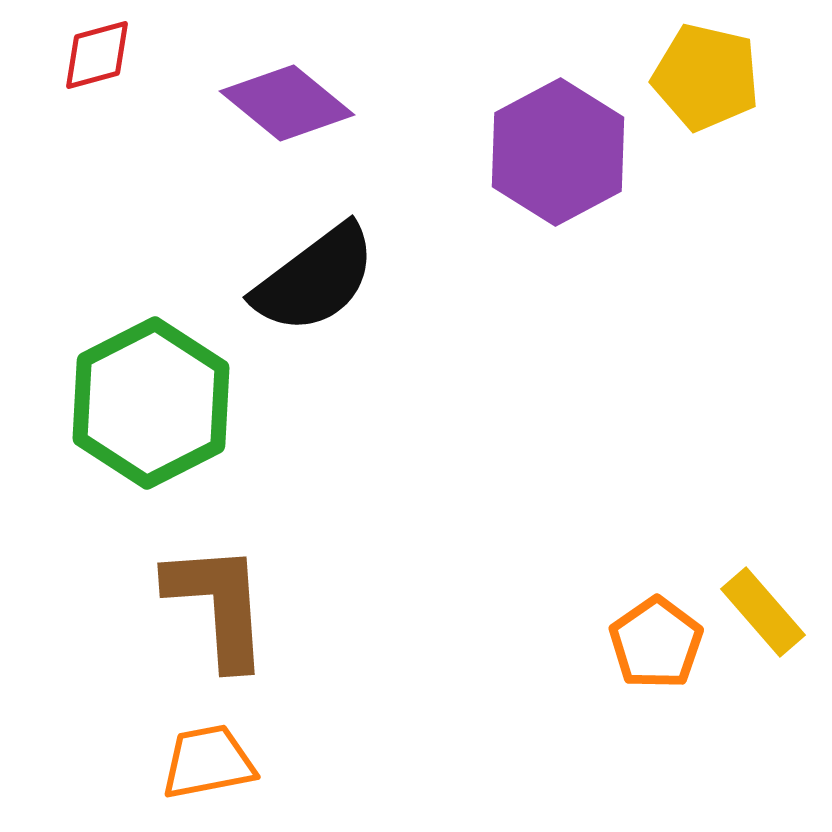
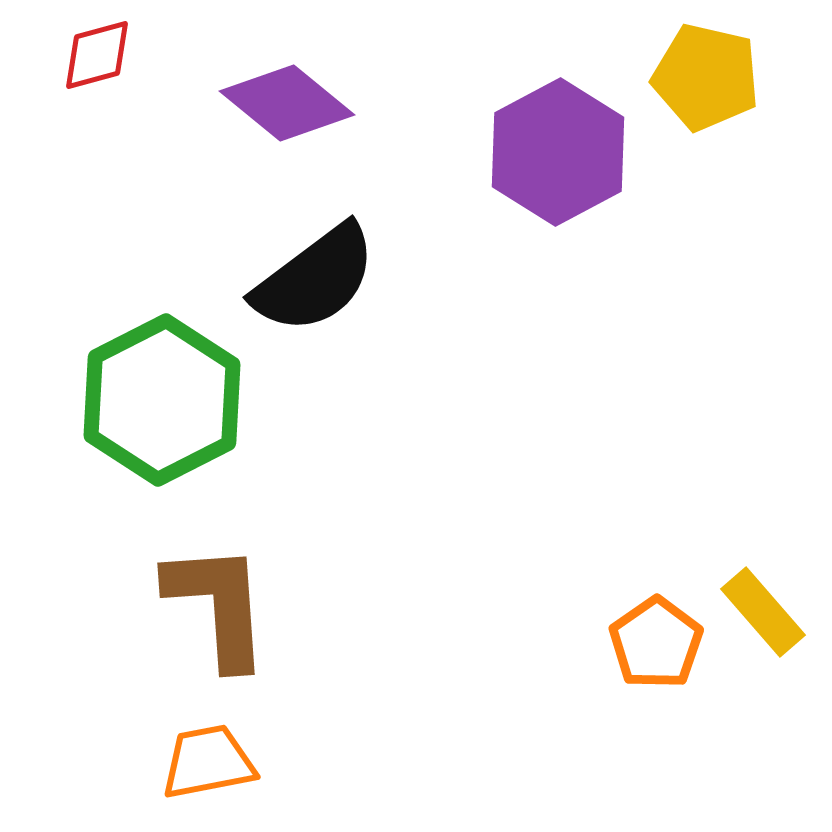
green hexagon: moved 11 px right, 3 px up
